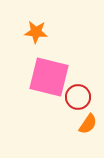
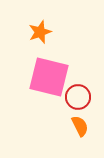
orange star: moved 4 px right; rotated 25 degrees counterclockwise
orange semicircle: moved 8 px left, 2 px down; rotated 60 degrees counterclockwise
